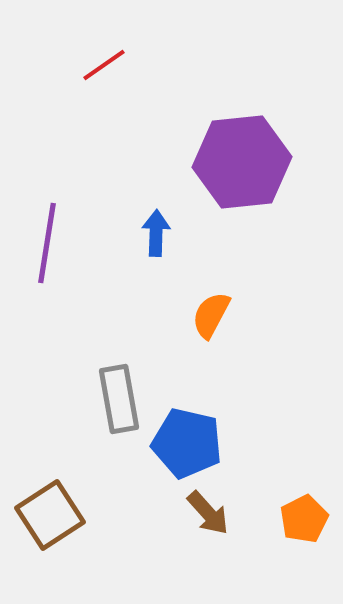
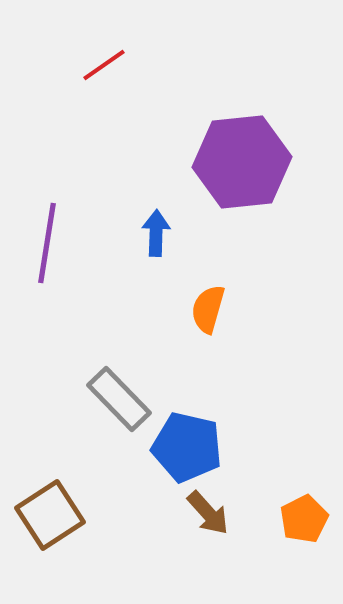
orange semicircle: moved 3 px left, 6 px up; rotated 12 degrees counterclockwise
gray rectangle: rotated 34 degrees counterclockwise
blue pentagon: moved 4 px down
